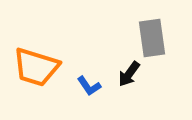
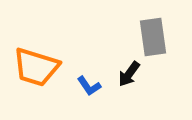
gray rectangle: moved 1 px right, 1 px up
